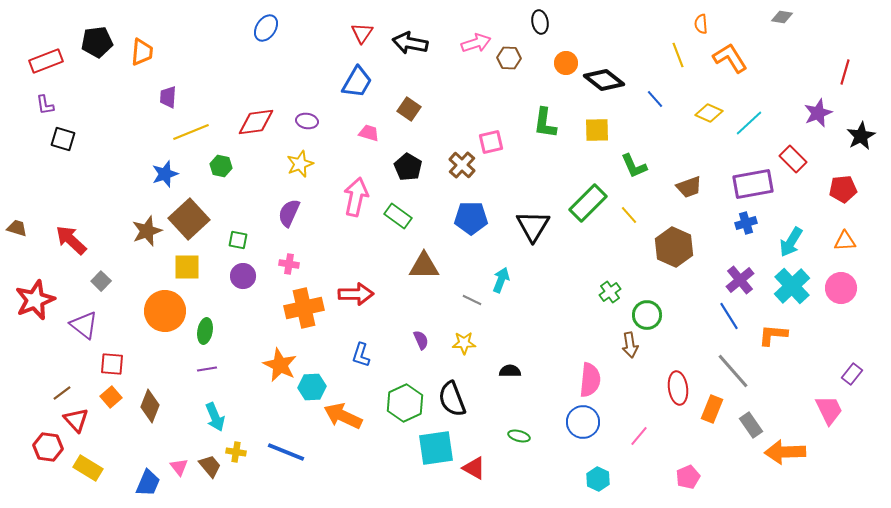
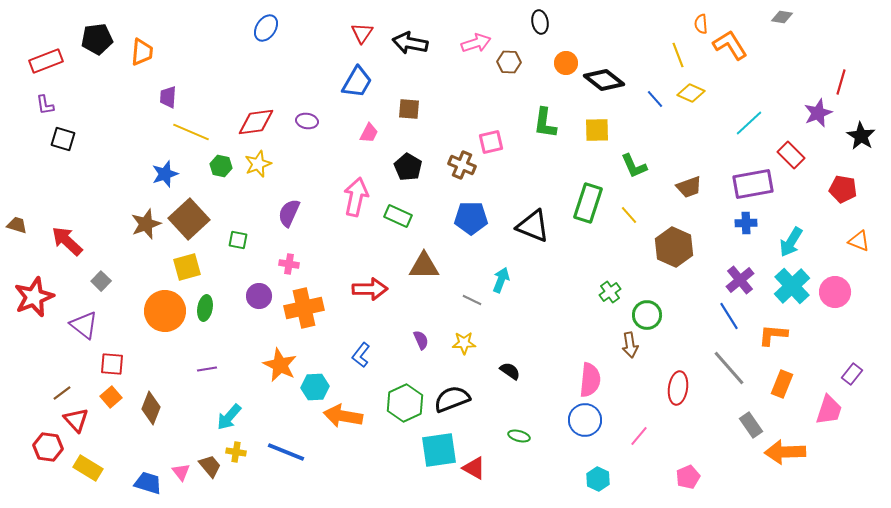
black pentagon at (97, 42): moved 3 px up
brown hexagon at (509, 58): moved 4 px down
orange L-shape at (730, 58): moved 13 px up
red line at (845, 72): moved 4 px left, 10 px down
brown square at (409, 109): rotated 30 degrees counterclockwise
yellow diamond at (709, 113): moved 18 px left, 20 px up
yellow line at (191, 132): rotated 45 degrees clockwise
pink trapezoid at (369, 133): rotated 100 degrees clockwise
black star at (861, 136): rotated 12 degrees counterclockwise
red rectangle at (793, 159): moved 2 px left, 4 px up
yellow star at (300, 164): moved 42 px left
brown cross at (462, 165): rotated 20 degrees counterclockwise
red pentagon at (843, 189): rotated 16 degrees clockwise
green rectangle at (588, 203): rotated 27 degrees counterclockwise
green rectangle at (398, 216): rotated 12 degrees counterclockwise
blue cross at (746, 223): rotated 15 degrees clockwise
black triangle at (533, 226): rotated 39 degrees counterclockwise
brown trapezoid at (17, 228): moved 3 px up
brown star at (147, 231): moved 1 px left, 7 px up
red arrow at (71, 240): moved 4 px left, 1 px down
orange triangle at (845, 241): moved 14 px right; rotated 25 degrees clockwise
yellow square at (187, 267): rotated 16 degrees counterclockwise
purple circle at (243, 276): moved 16 px right, 20 px down
pink circle at (841, 288): moved 6 px left, 4 px down
red arrow at (356, 294): moved 14 px right, 5 px up
red star at (35, 300): moved 1 px left, 3 px up
green ellipse at (205, 331): moved 23 px up
blue L-shape at (361, 355): rotated 20 degrees clockwise
black semicircle at (510, 371): rotated 35 degrees clockwise
gray line at (733, 371): moved 4 px left, 3 px up
cyan hexagon at (312, 387): moved 3 px right
red ellipse at (678, 388): rotated 16 degrees clockwise
black semicircle at (452, 399): rotated 90 degrees clockwise
brown diamond at (150, 406): moved 1 px right, 2 px down
orange rectangle at (712, 409): moved 70 px right, 25 px up
pink trapezoid at (829, 410): rotated 44 degrees clockwise
orange arrow at (343, 416): rotated 15 degrees counterclockwise
cyan arrow at (215, 417): moved 14 px right; rotated 64 degrees clockwise
blue circle at (583, 422): moved 2 px right, 2 px up
cyan square at (436, 448): moved 3 px right, 2 px down
pink triangle at (179, 467): moved 2 px right, 5 px down
blue trapezoid at (148, 483): rotated 96 degrees counterclockwise
